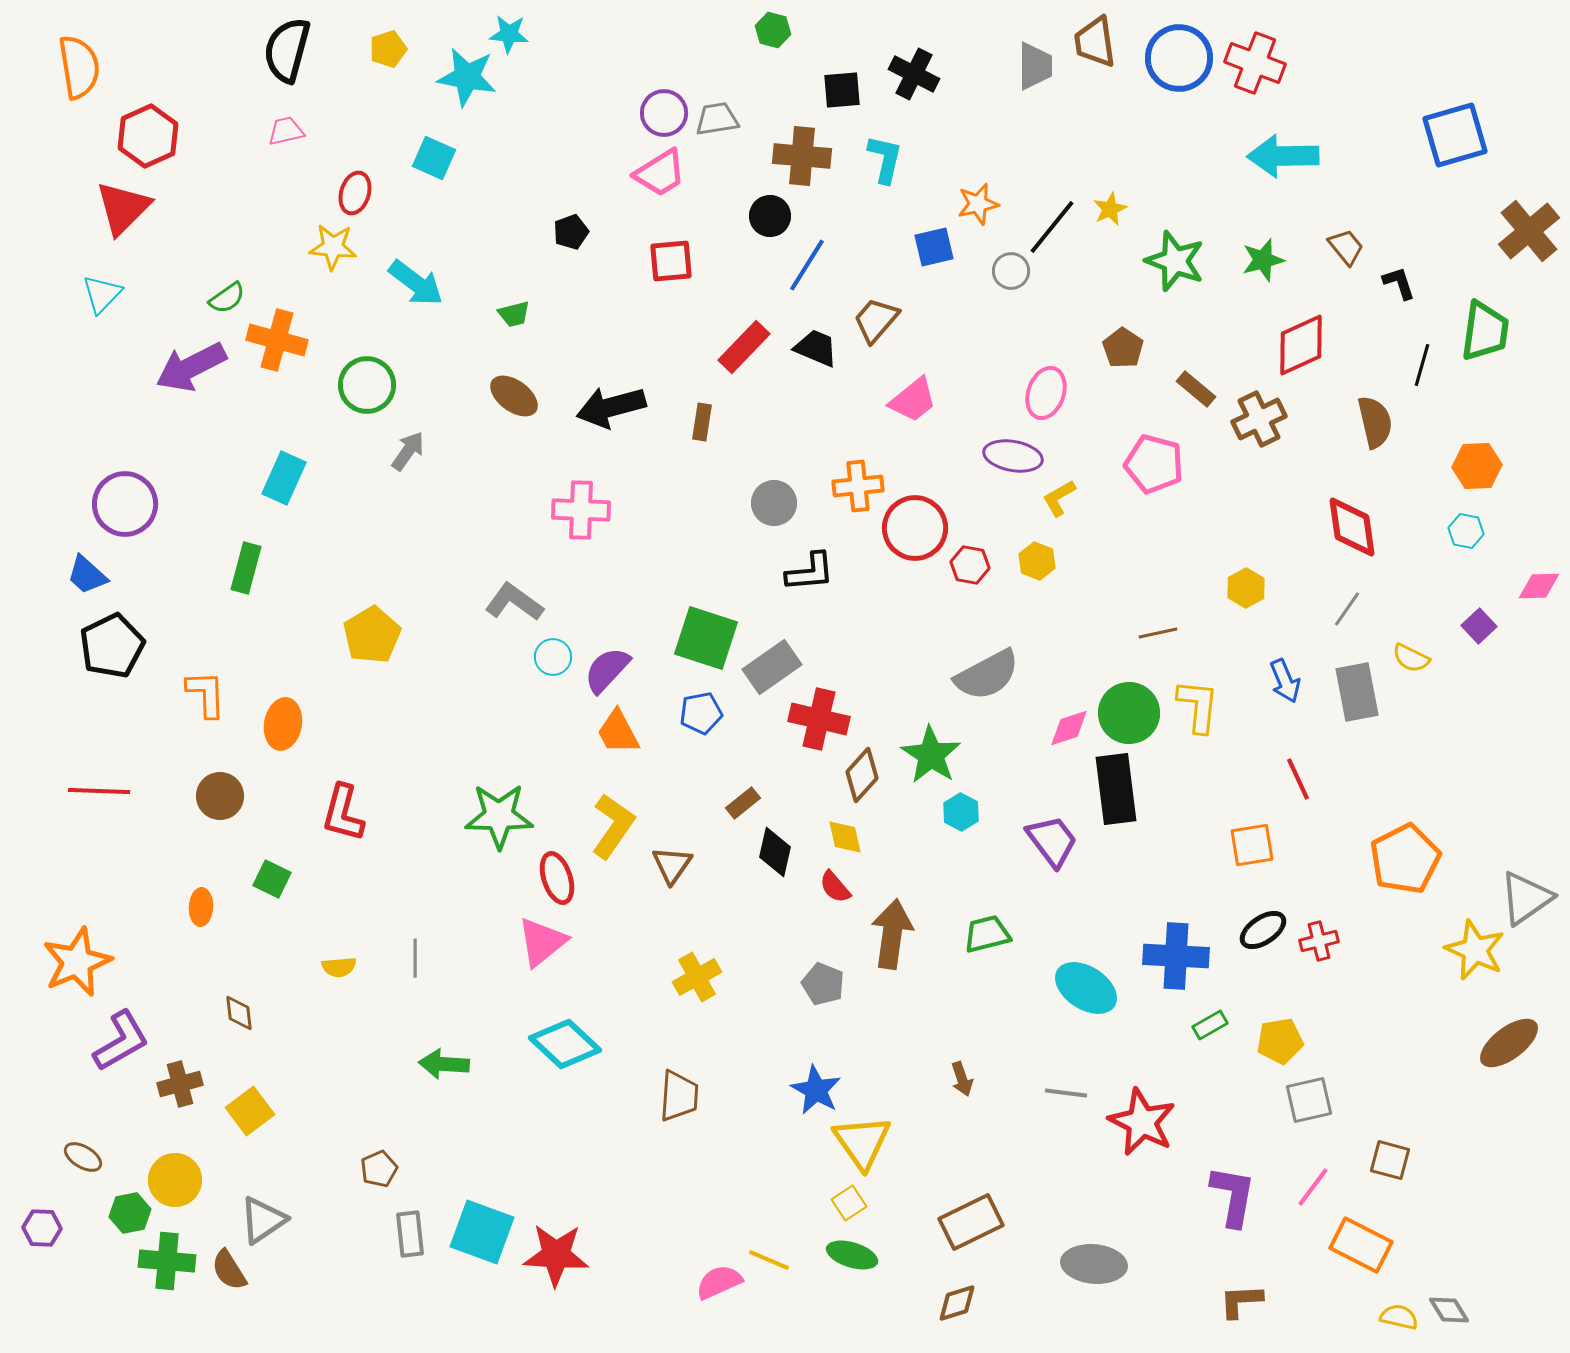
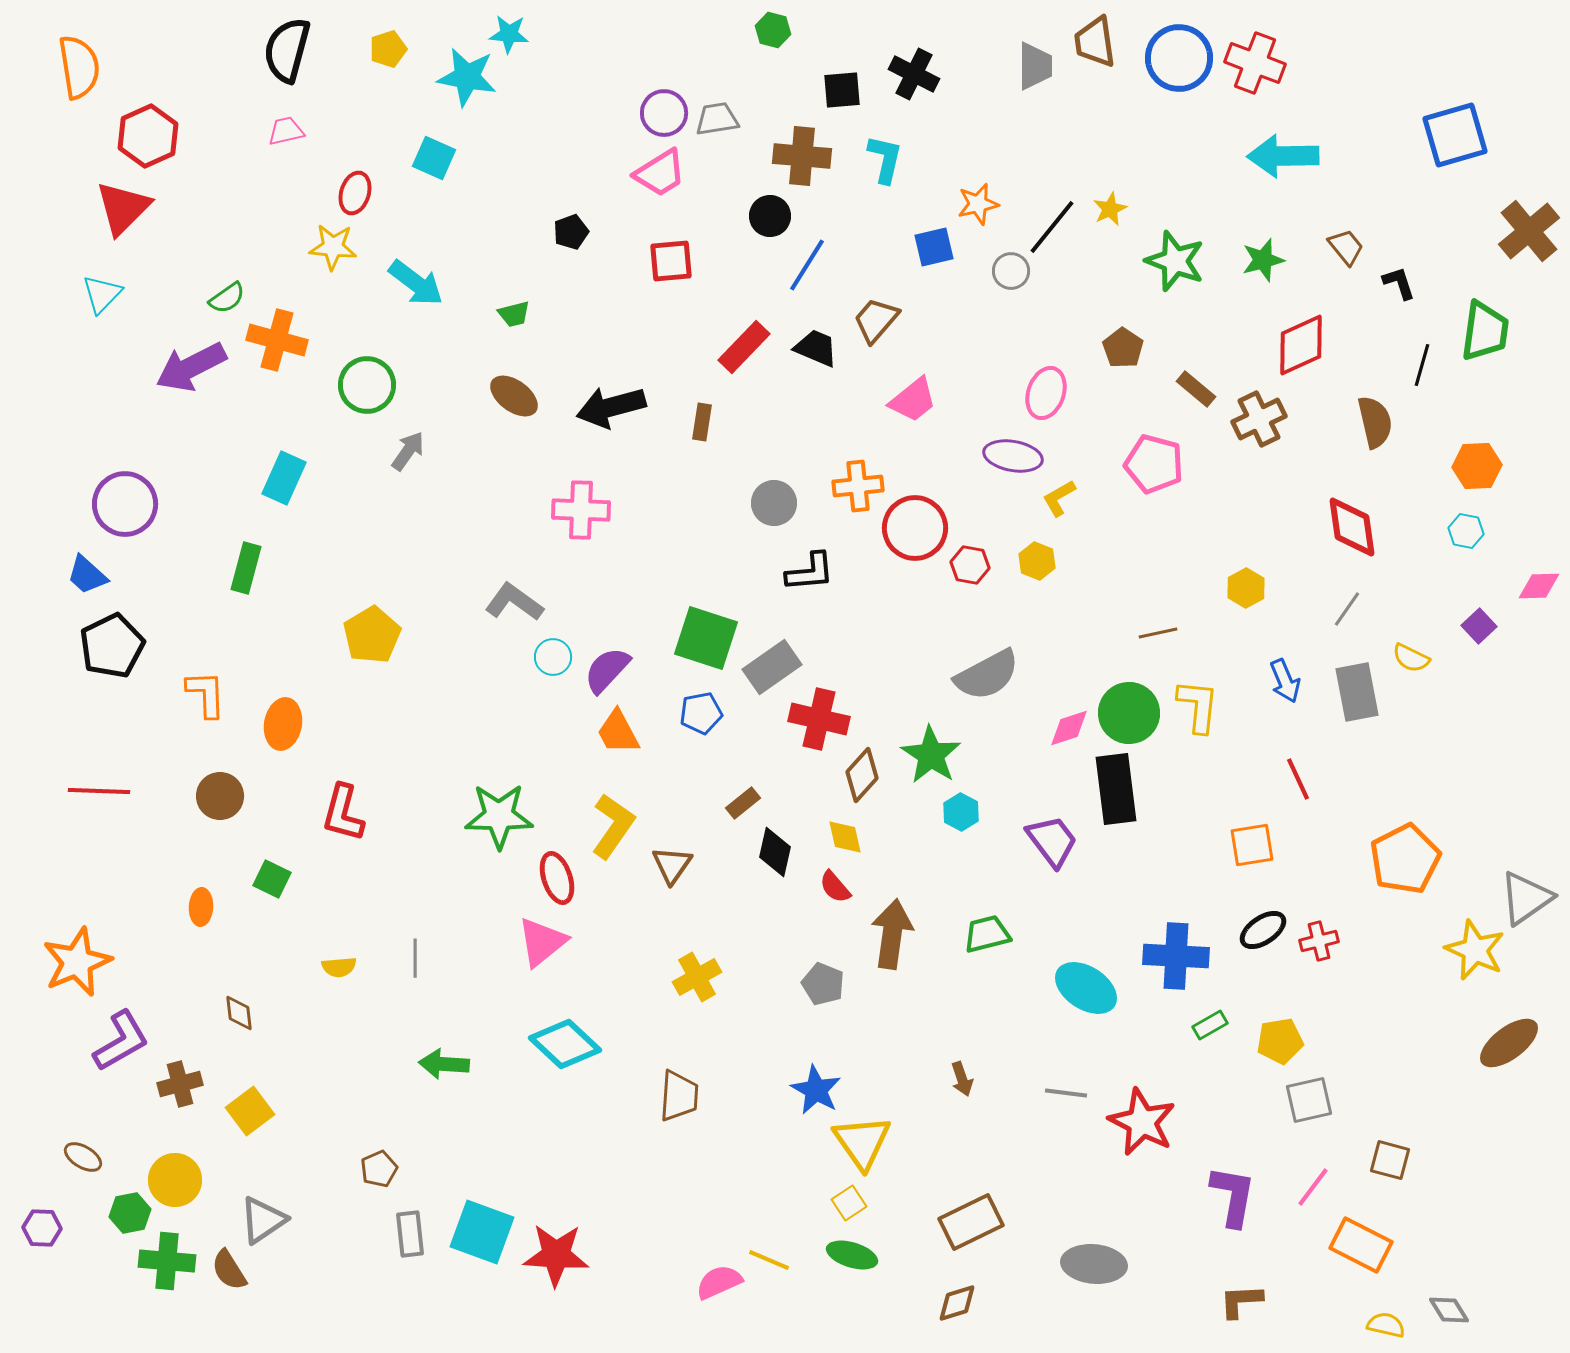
yellow semicircle at (1399, 1317): moved 13 px left, 8 px down
